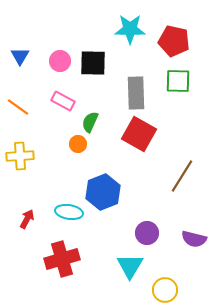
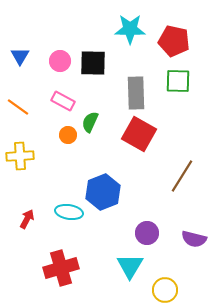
orange circle: moved 10 px left, 9 px up
red cross: moved 1 px left, 9 px down
